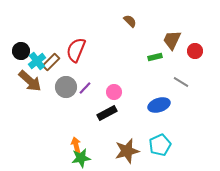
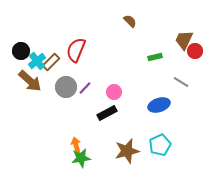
brown trapezoid: moved 12 px right
